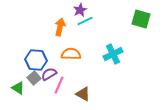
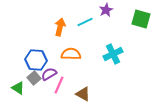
purple star: moved 26 px right
cyan line: moved 1 px down
